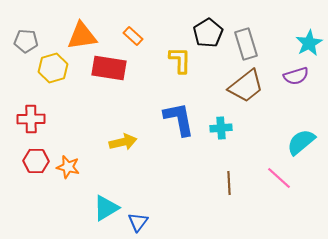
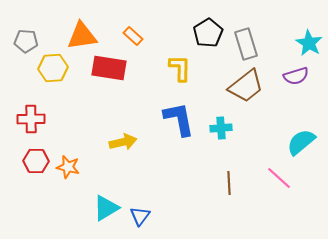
cyan star: rotated 12 degrees counterclockwise
yellow L-shape: moved 8 px down
yellow hexagon: rotated 12 degrees clockwise
blue triangle: moved 2 px right, 6 px up
